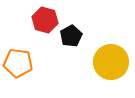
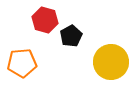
orange pentagon: moved 4 px right; rotated 12 degrees counterclockwise
